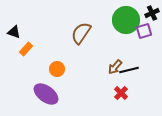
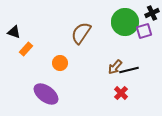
green circle: moved 1 px left, 2 px down
orange circle: moved 3 px right, 6 px up
